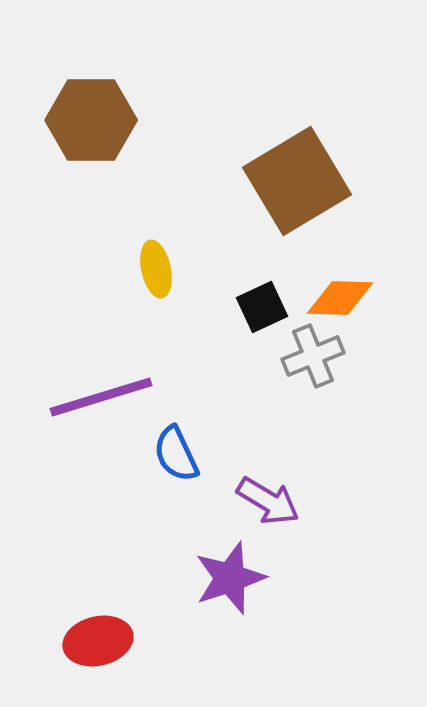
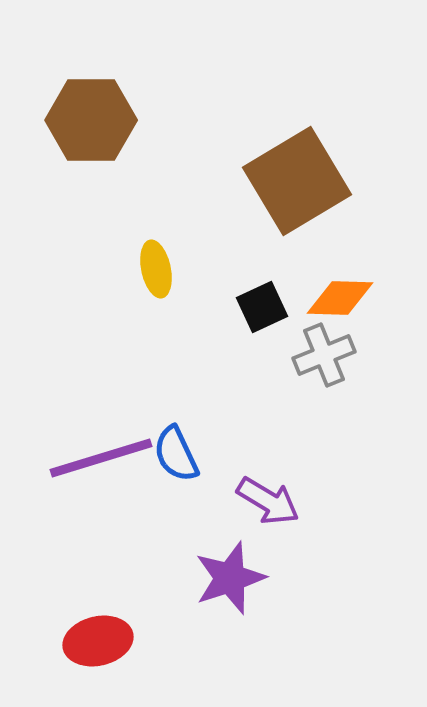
gray cross: moved 11 px right, 1 px up
purple line: moved 61 px down
